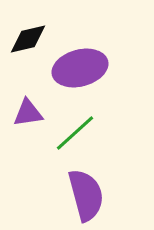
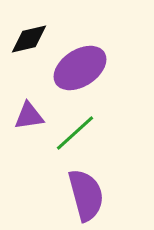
black diamond: moved 1 px right
purple ellipse: rotated 18 degrees counterclockwise
purple triangle: moved 1 px right, 3 px down
